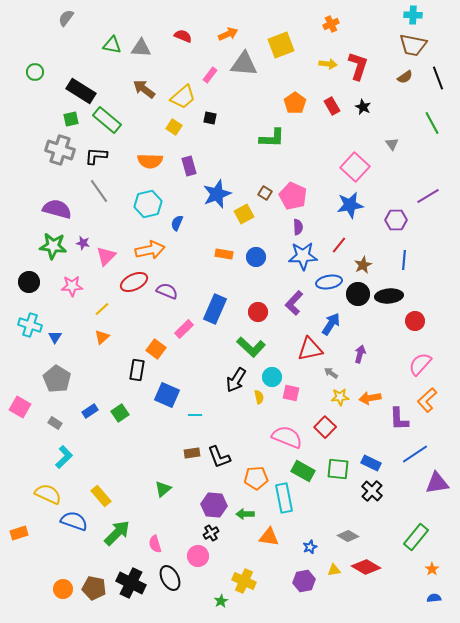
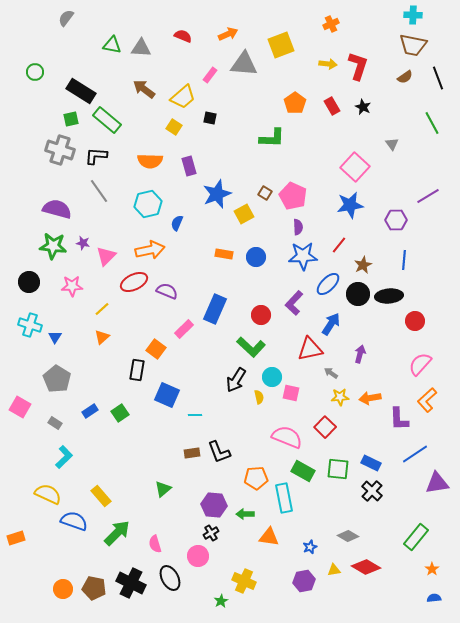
blue ellipse at (329, 282): moved 1 px left, 2 px down; rotated 35 degrees counterclockwise
red circle at (258, 312): moved 3 px right, 3 px down
black L-shape at (219, 457): moved 5 px up
orange rectangle at (19, 533): moved 3 px left, 5 px down
